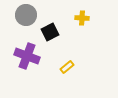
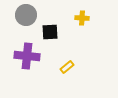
black square: rotated 24 degrees clockwise
purple cross: rotated 15 degrees counterclockwise
